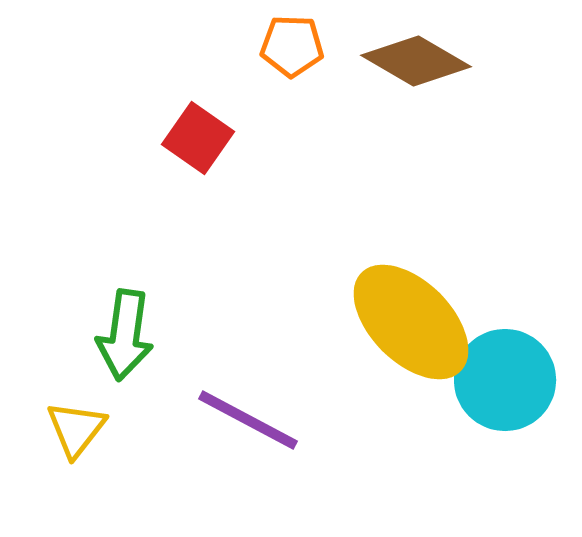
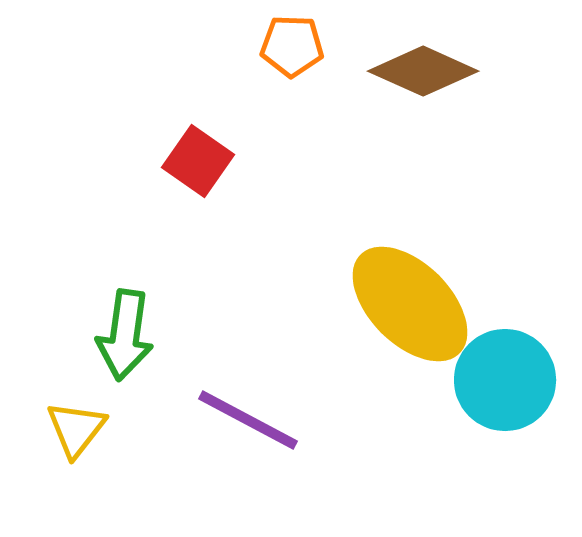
brown diamond: moved 7 px right, 10 px down; rotated 6 degrees counterclockwise
red square: moved 23 px down
yellow ellipse: moved 1 px left, 18 px up
